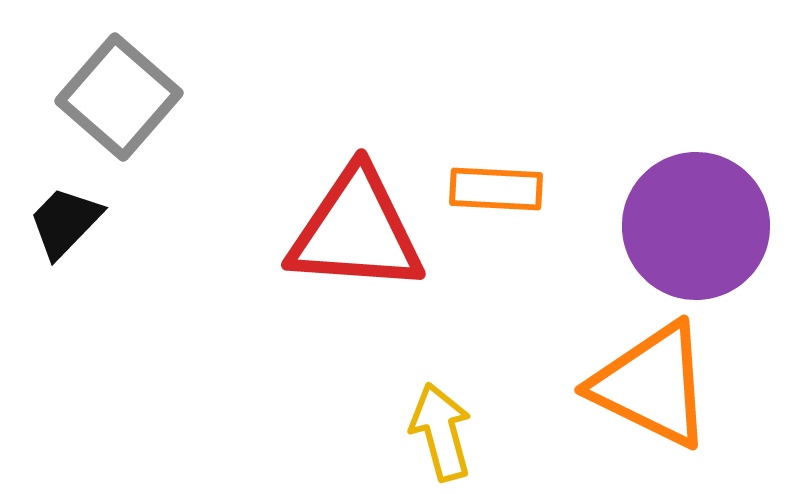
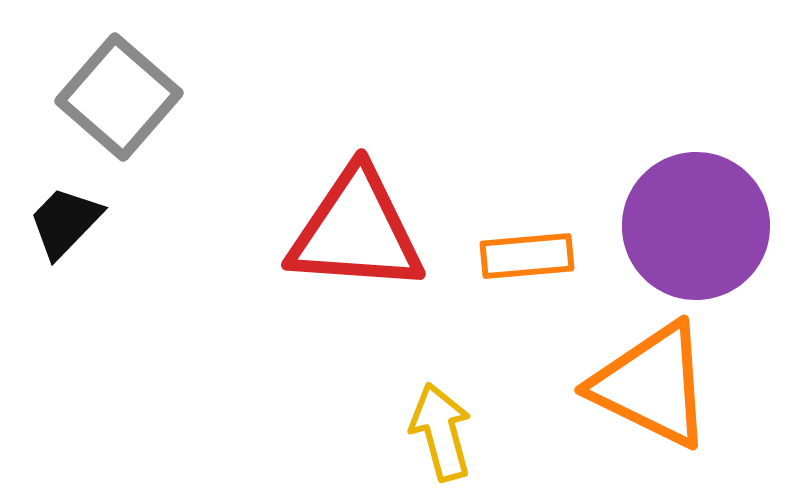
orange rectangle: moved 31 px right, 67 px down; rotated 8 degrees counterclockwise
